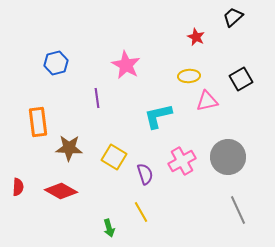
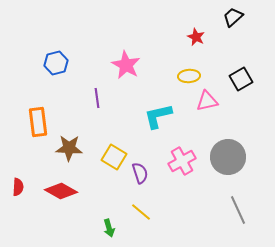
purple semicircle: moved 5 px left, 1 px up
yellow line: rotated 20 degrees counterclockwise
